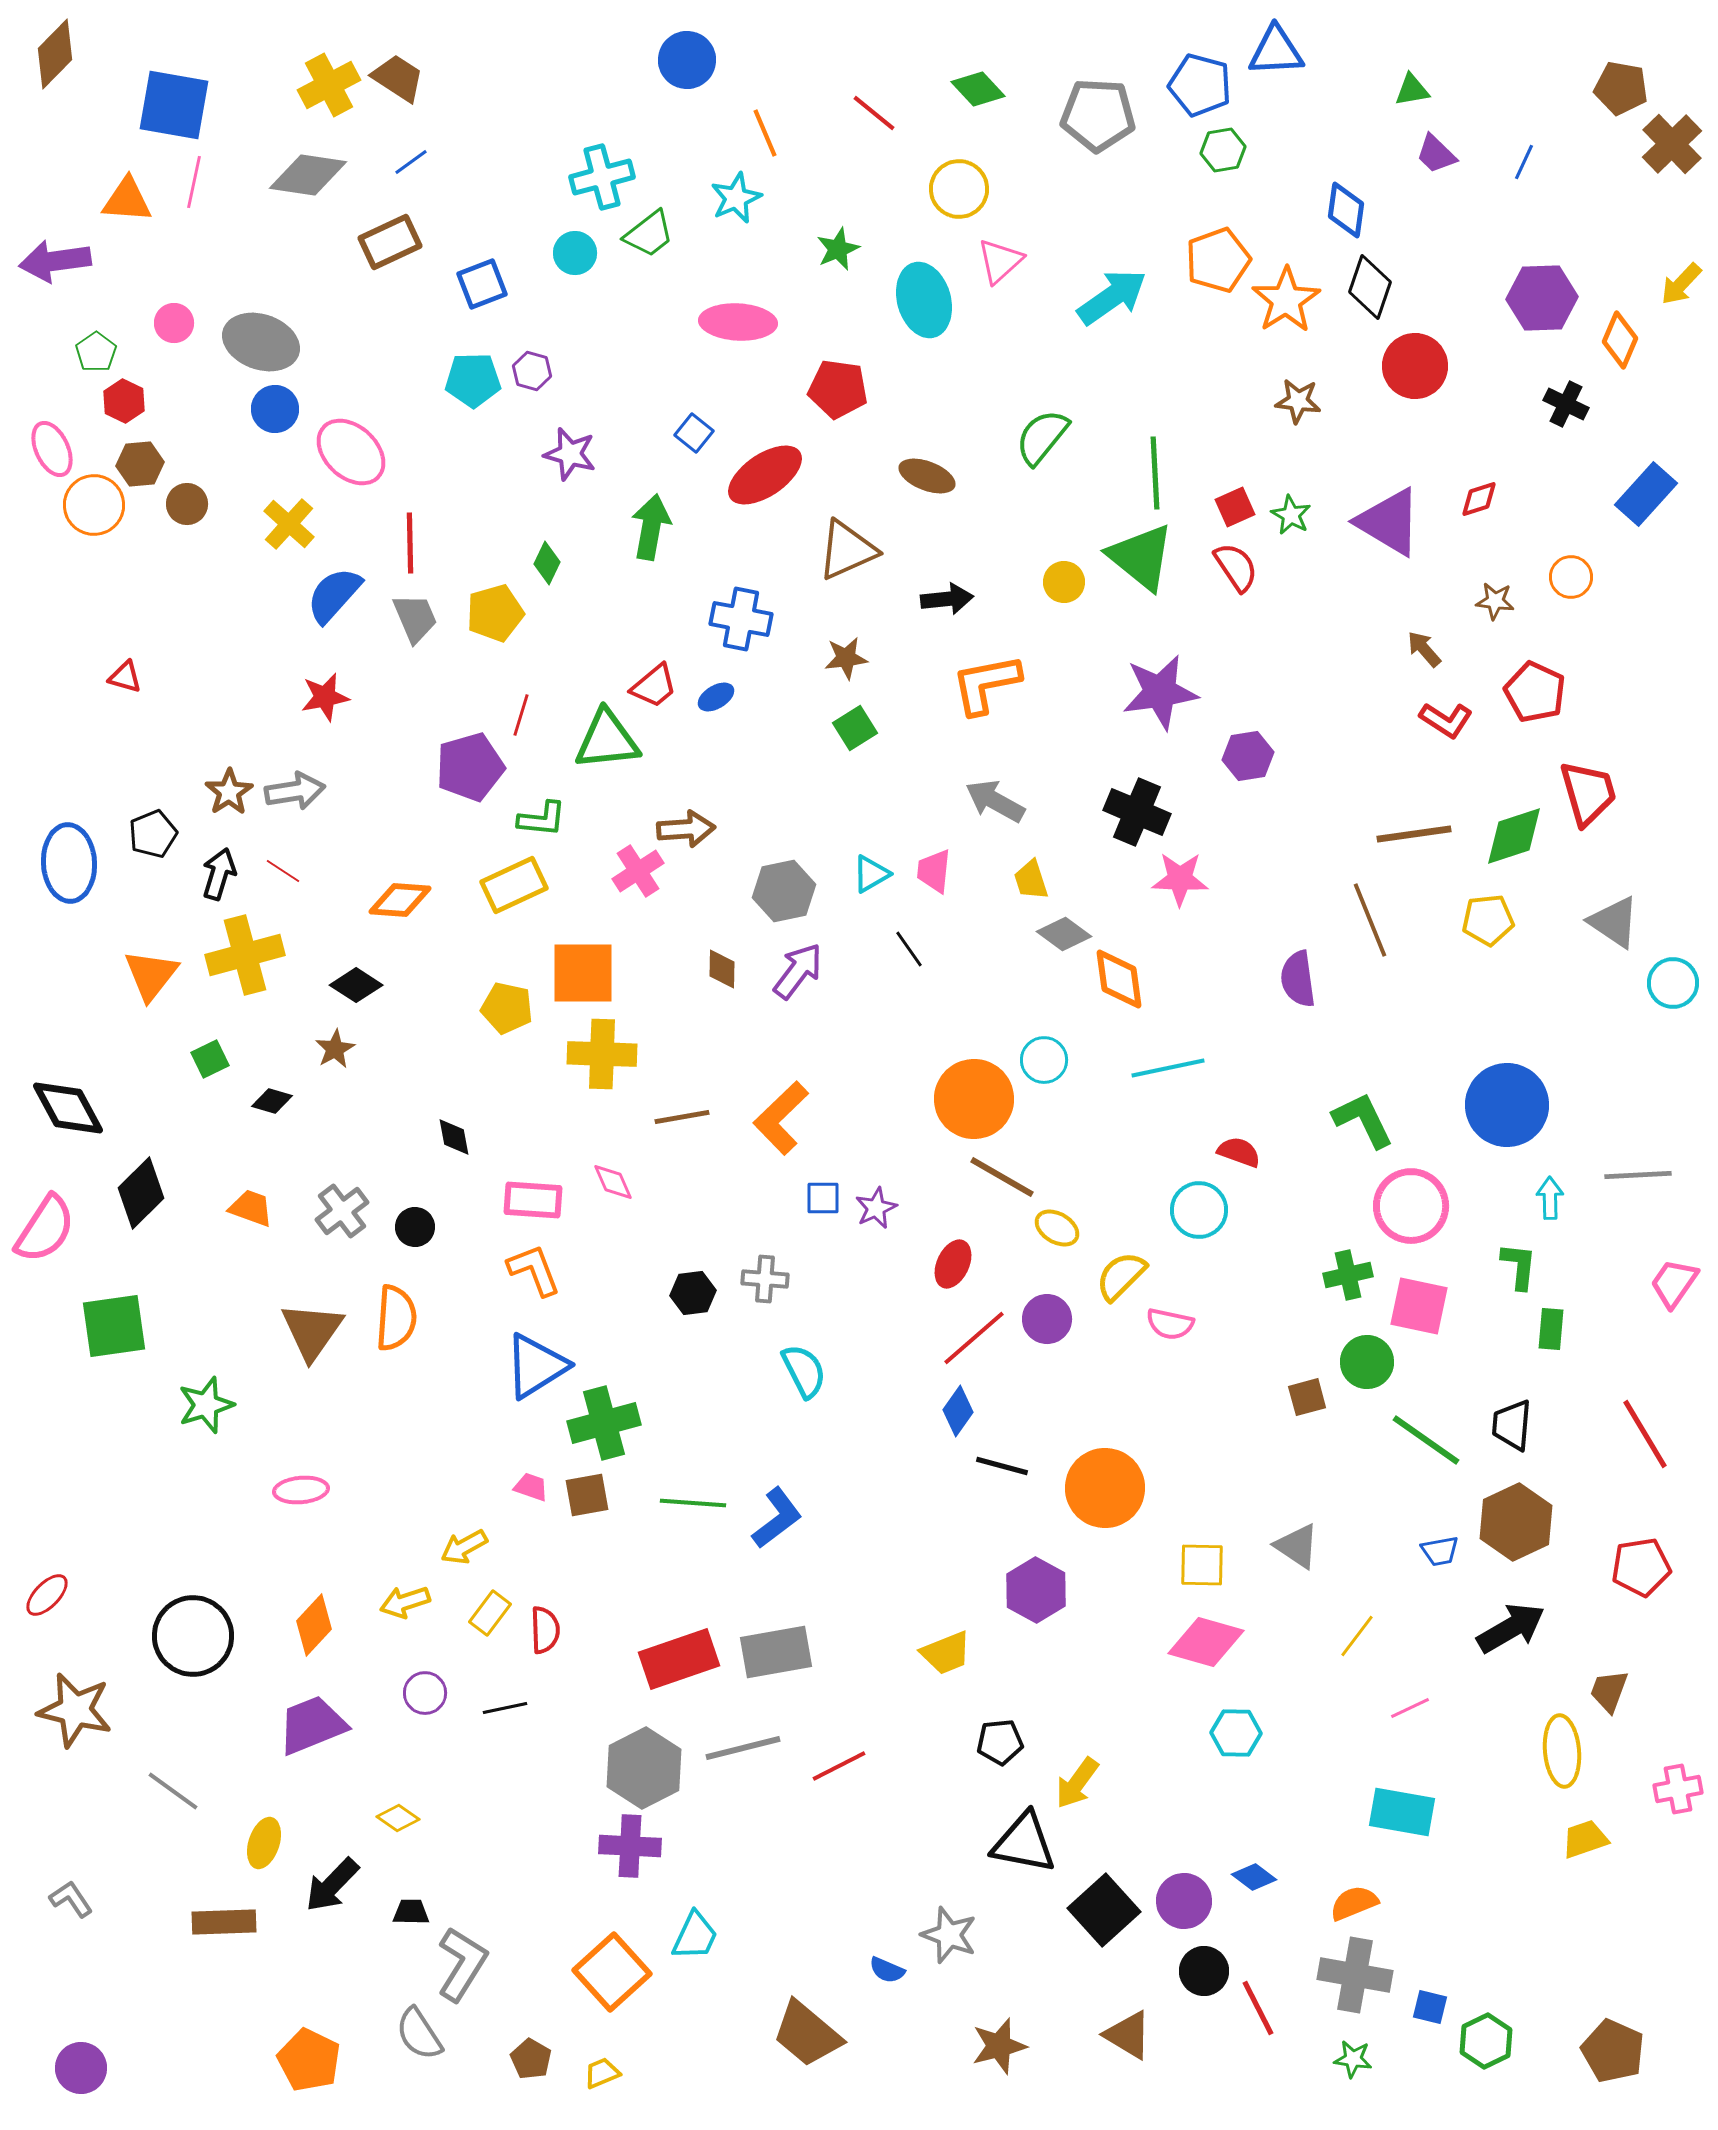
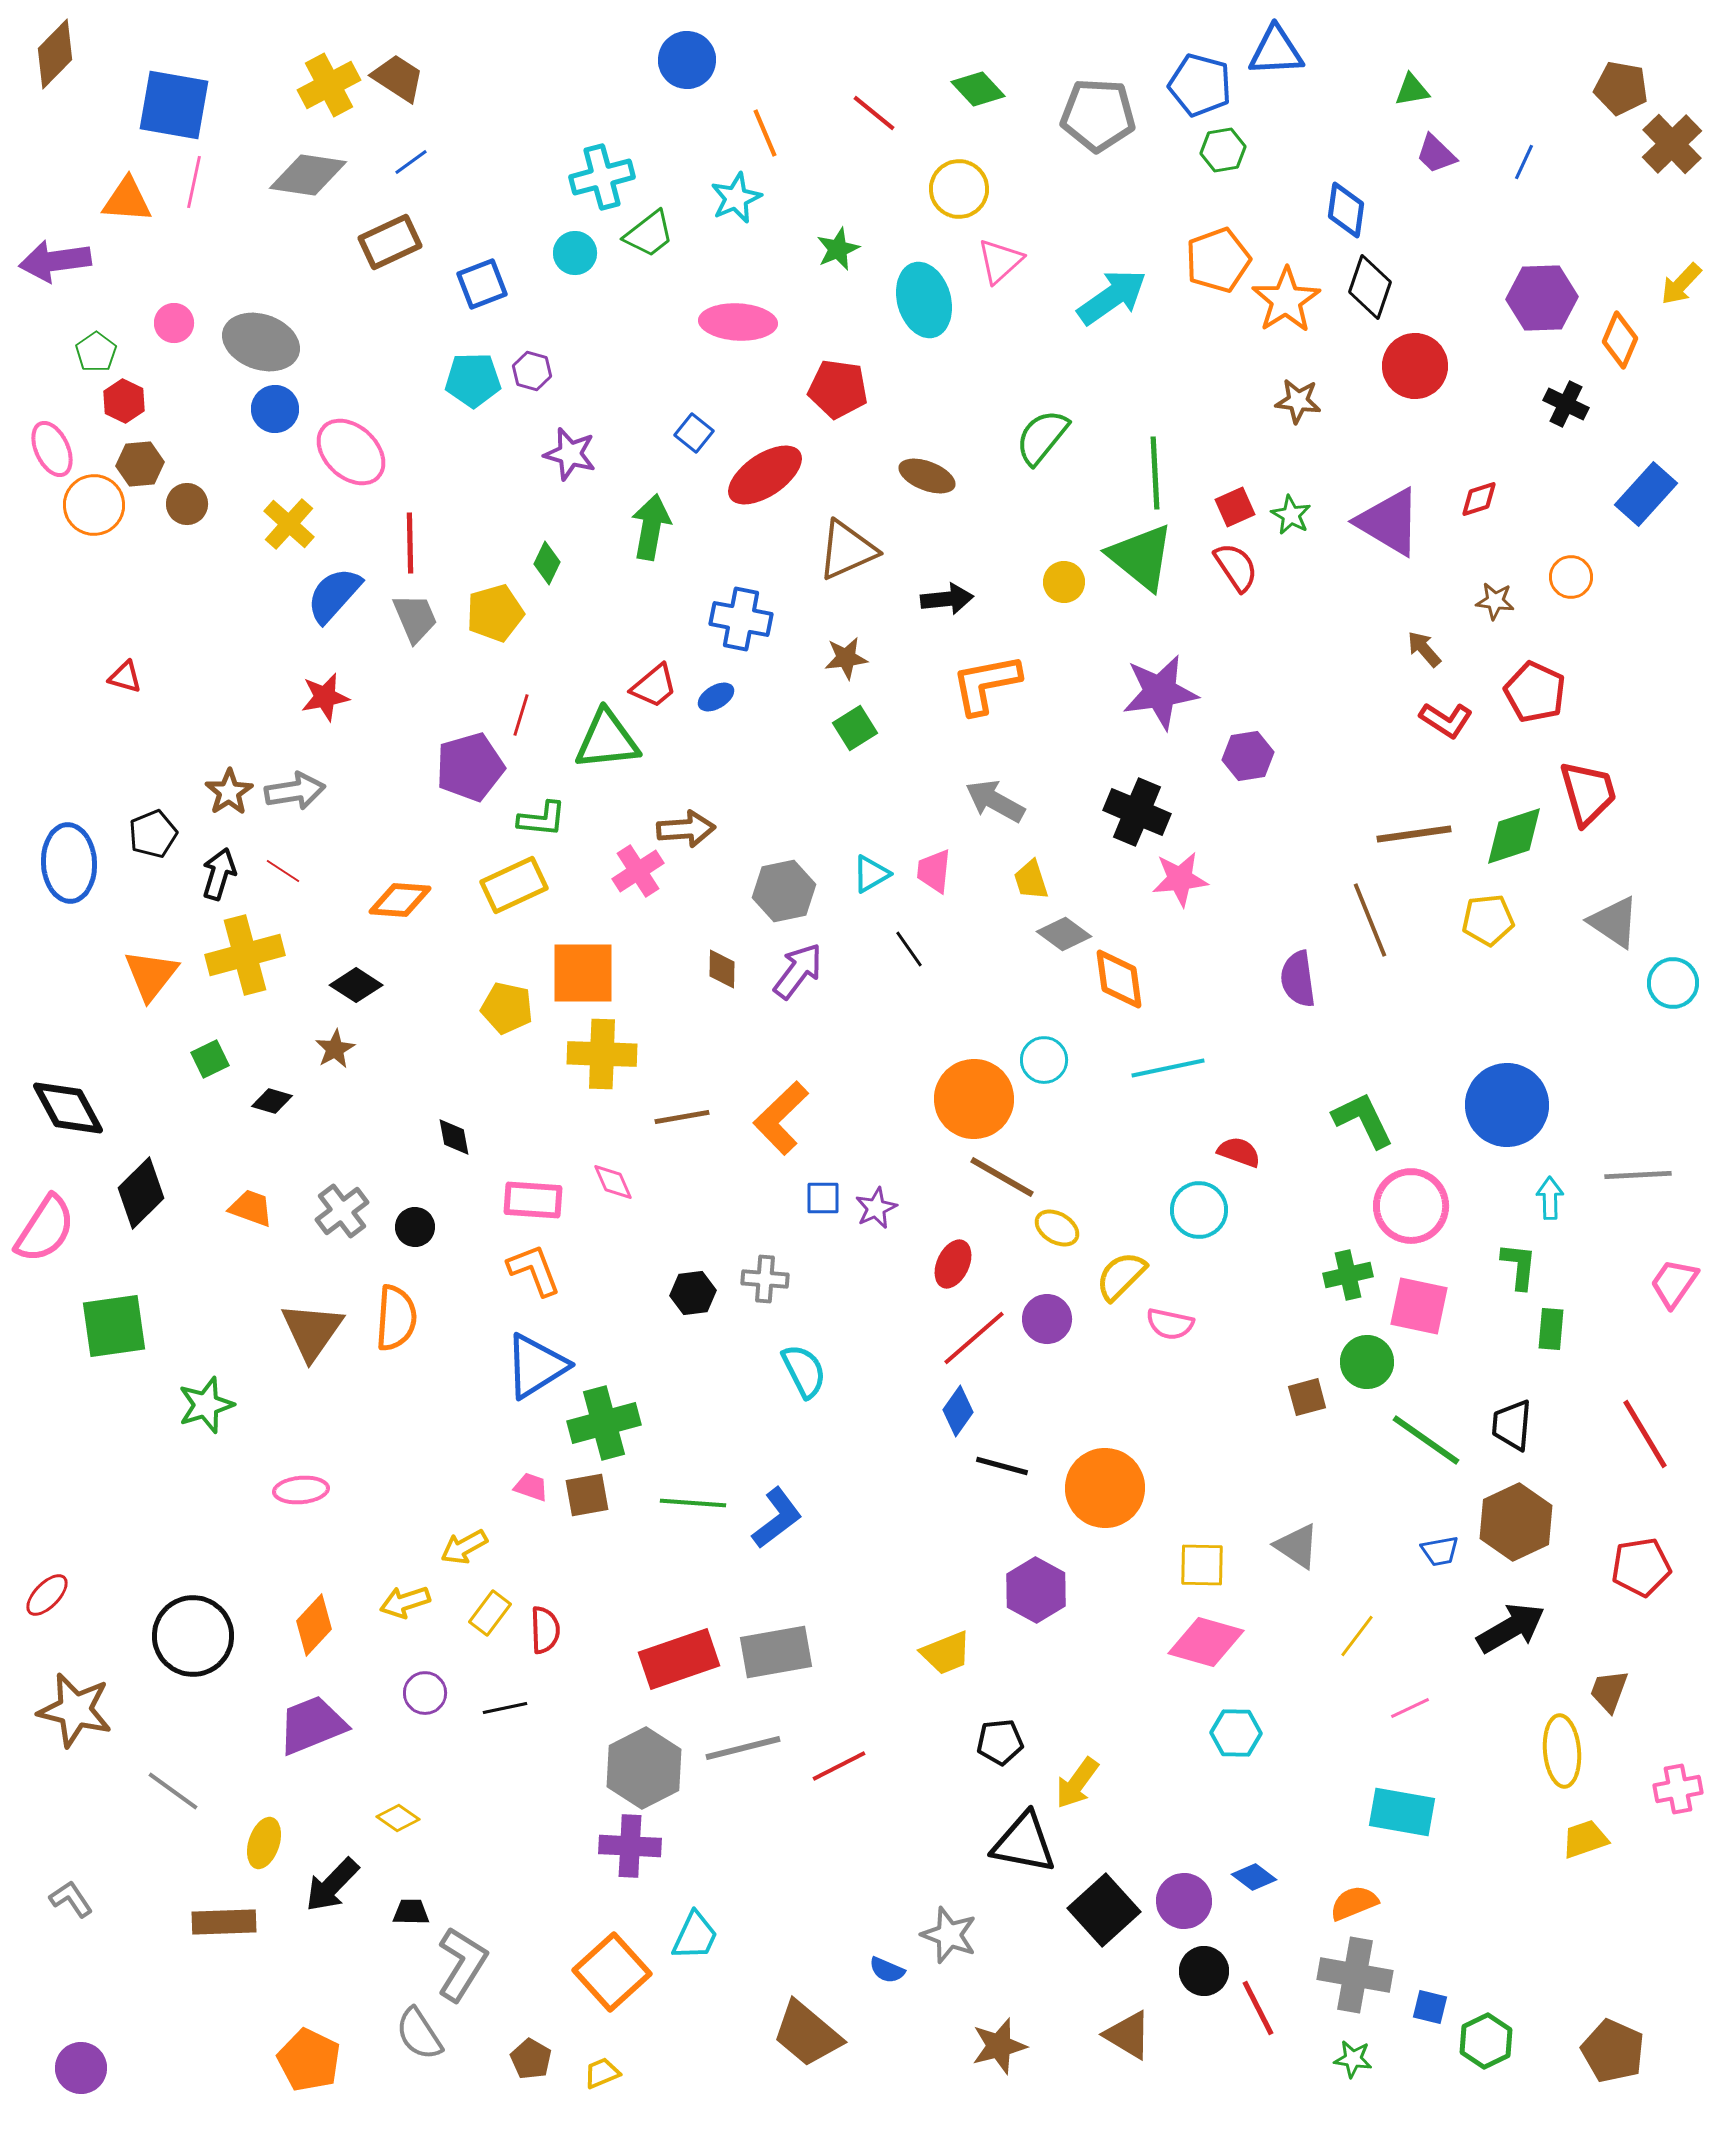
pink star at (1180, 879): rotated 8 degrees counterclockwise
